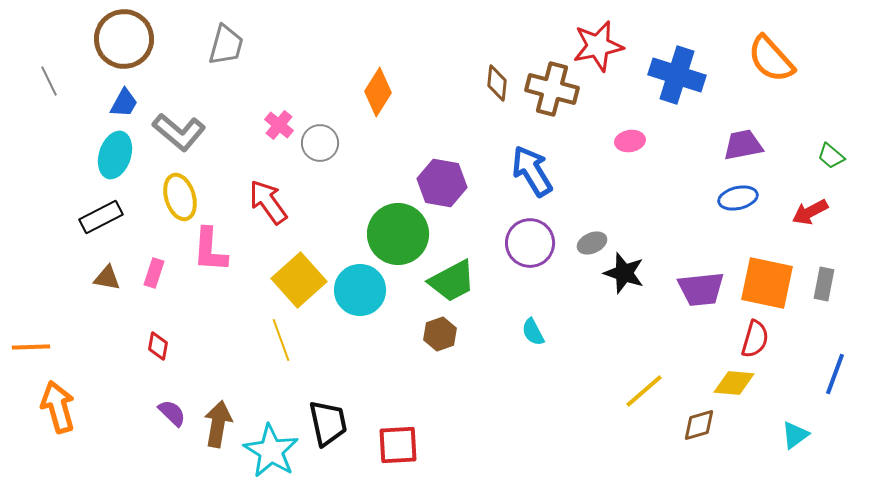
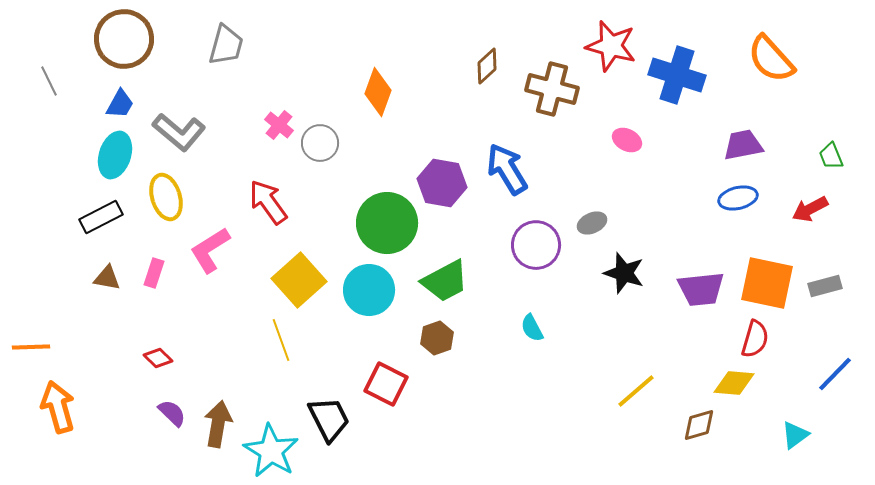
red star at (598, 46): moved 13 px right; rotated 27 degrees clockwise
brown diamond at (497, 83): moved 10 px left, 17 px up; rotated 42 degrees clockwise
orange diamond at (378, 92): rotated 12 degrees counterclockwise
blue trapezoid at (124, 103): moved 4 px left, 1 px down
pink ellipse at (630, 141): moved 3 px left, 1 px up; rotated 36 degrees clockwise
green trapezoid at (831, 156): rotated 28 degrees clockwise
blue arrow at (532, 171): moved 25 px left, 2 px up
yellow ellipse at (180, 197): moved 14 px left
red arrow at (810, 212): moved 3 px up
green circle at (398, 234): moved 11 px left, 11 px up
purple circle at (530, 243): moved 6 px right, 2 px down
gray ellipse at (592, 243): moved 20 px up
pink L-shape at (210, 250): rotated 54 degrees clockwise
green trapezoid at (452, 281): moved 7 px left
gray rectangle at (824, 284): moved 1 px right, 2 px down; rotated 64 degrees clockwise
cyan circle at (360, 290): moved 9 px right
cyan semicircle at (533, 332): moved 1 px left, 4 px up
brown hexagon at (440, 334): moved 3 px left, 4 px down
red diamond at (158, 346): moved 12 px down; rotated 56 degrees counterclockwise
blue line at (835, 374): rotated 24 degrees clockwise
yellow line at (644, 391): moved 8 px left
black trapezoid at (328, 423): moved 1 px right, 4 px up; rotated 15 degrees counterclockwise
red square at (398, 445): moved 12 px left, 61 px up; rotated 30 degrees clockwise
